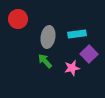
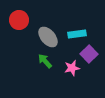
red circle: moved 1 px right, 1 px down
gray ellipse: rotated 50 degrees counterclockwise
